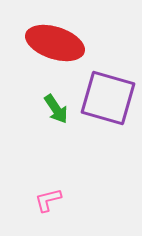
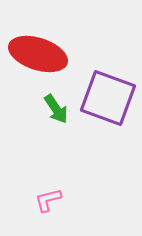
red ellipse: moved 17 px left, 11 px down
purple square: rotated 4 degrees clockwise
